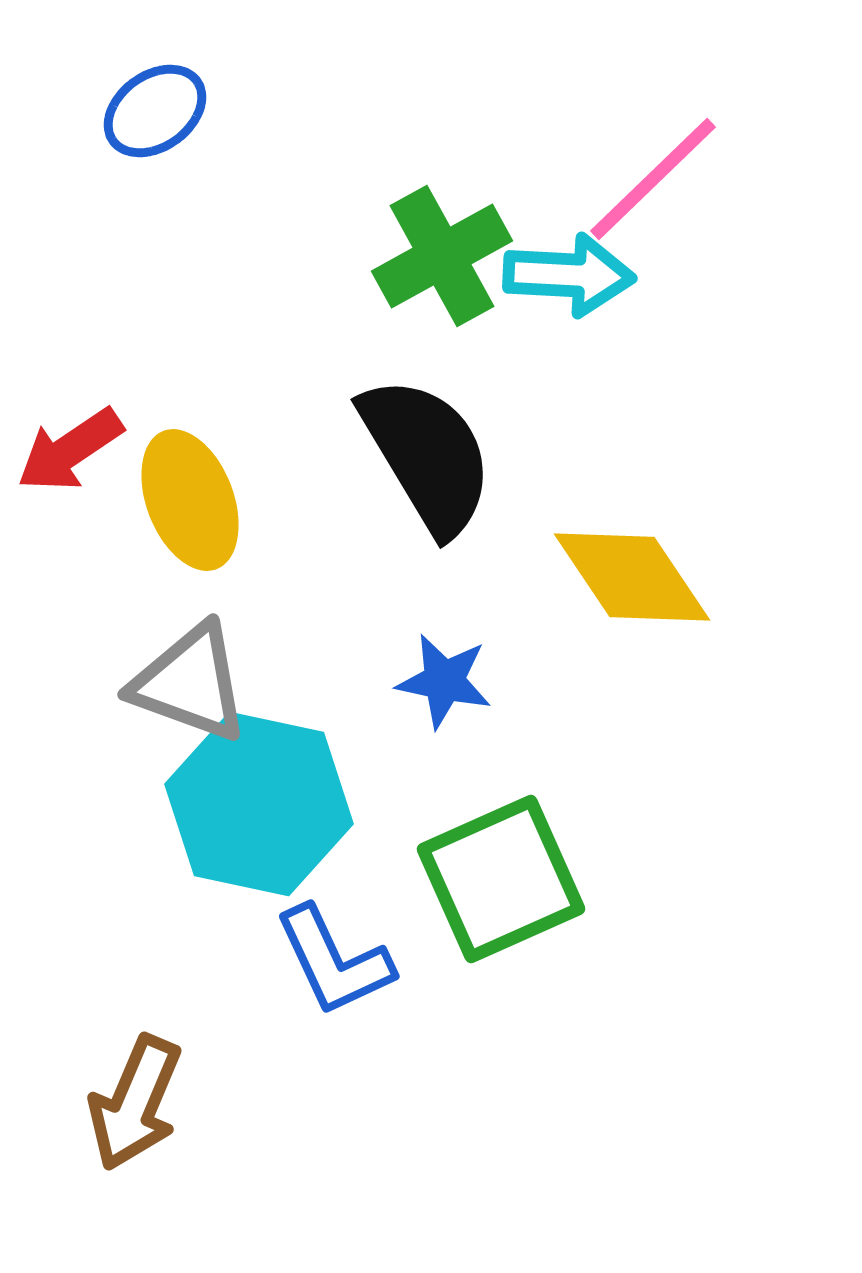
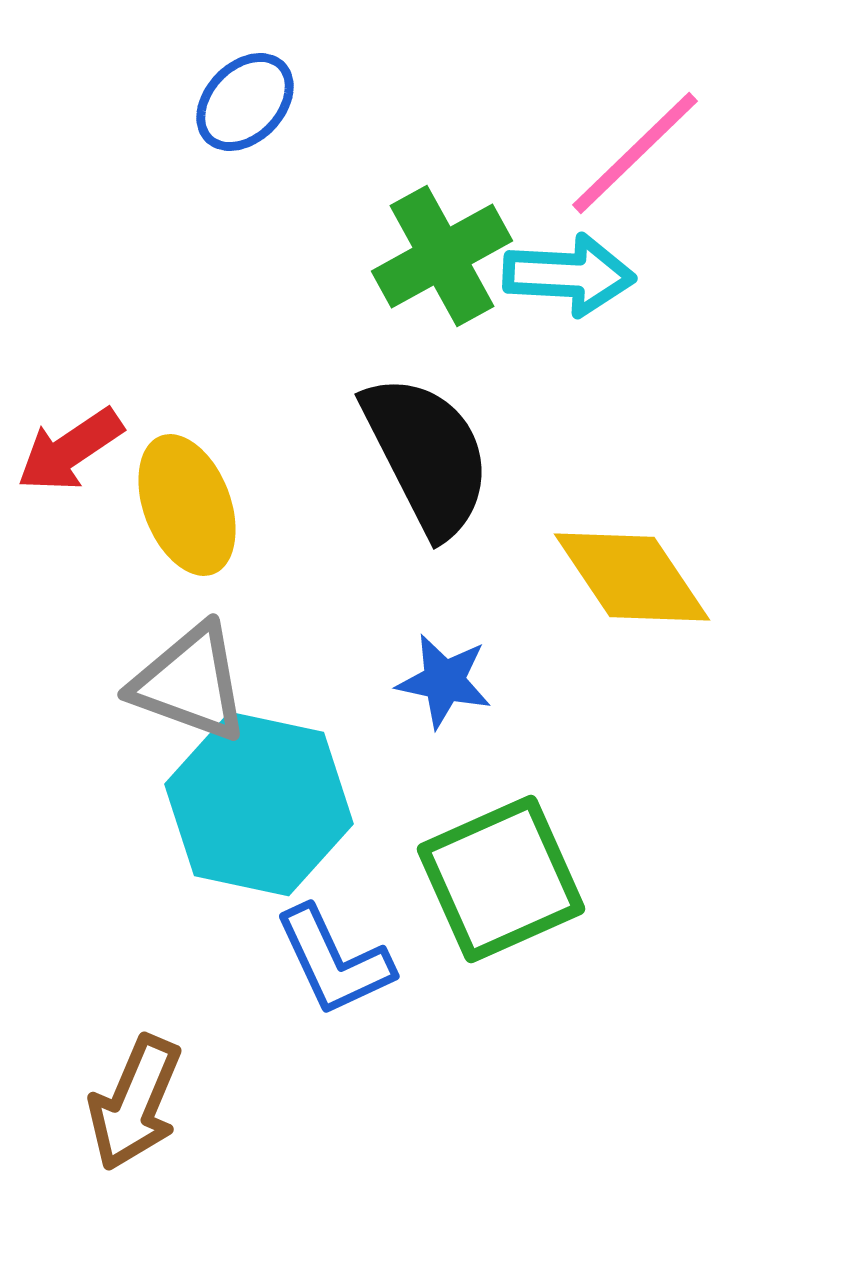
blue ellipse: moved 90 px right, 9 px up; rotated 10 degrees counterclockwise
pink line: moved 18 px left, 26 px up
black semicircle: rotated 4 degrees clockwise
yellow ellipse: moved 3 px left, 5 px down
